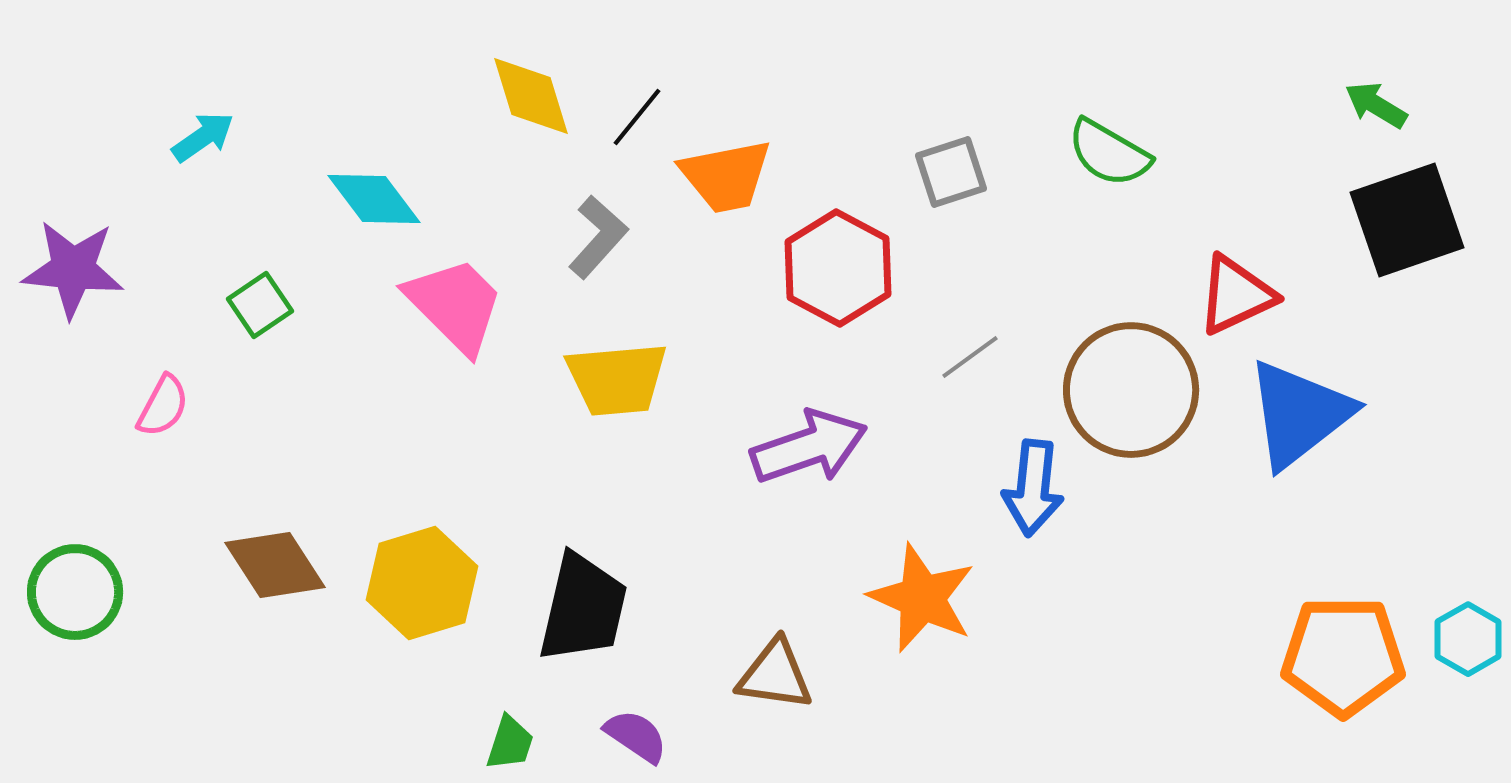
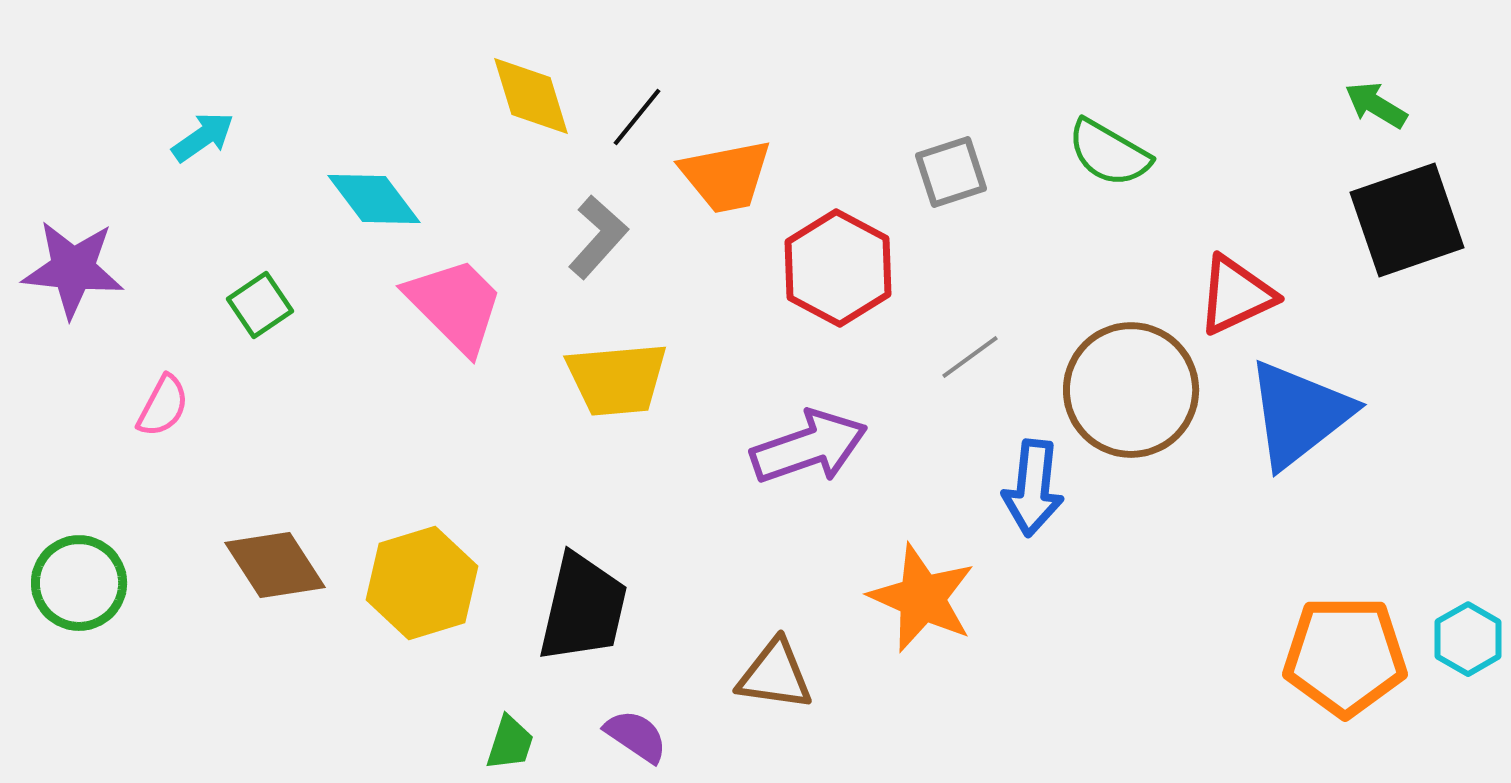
green circle: moved 4 px right, 9 px up
orange pentagon: moved 2 px right
